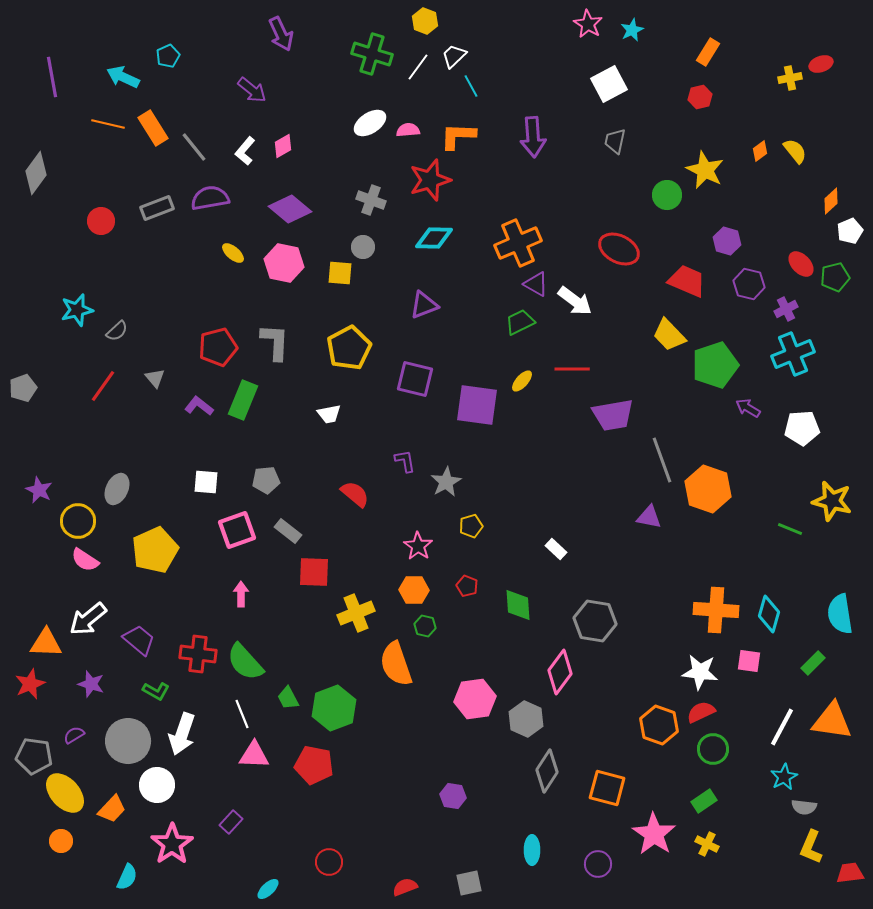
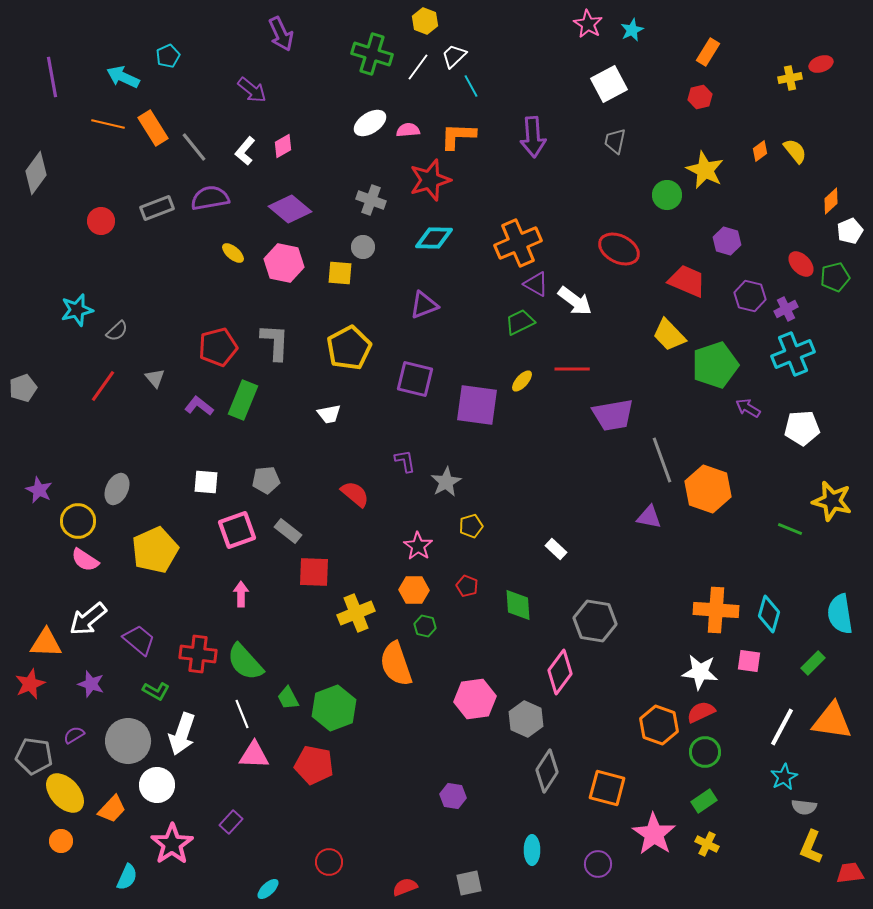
purple hexagon at (749, 284): moved 1 px right, 12 px down
green circle at (713, 749): moved 8 px left, 3 px down
